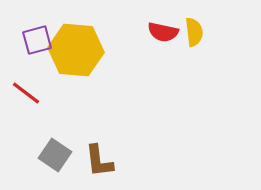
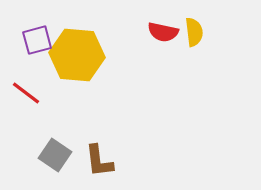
yellow hexagon: moved 1 px right, 5 px down
